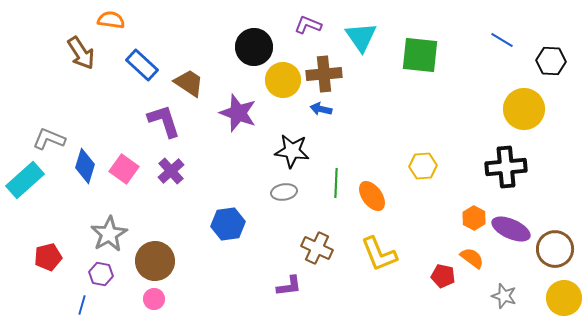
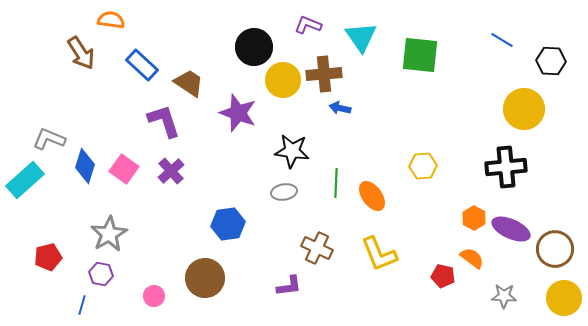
blue arrow at (321, 109): moved 19 px right, 1 px up
brown circle at (155, 261): moved 50 px right, 17 px down
gray star at (504, 296): rotated 15 degrees counterclockwise
pink circle at (154, 299): moved 3 px up
